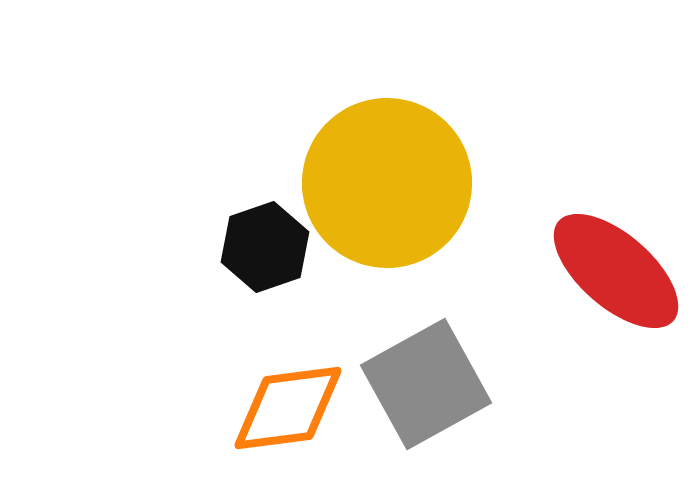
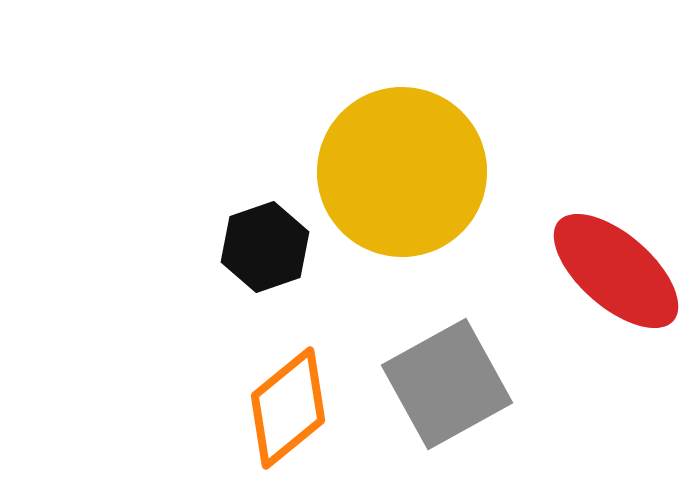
yellow circle: moved 15 px right, 11 px up
gray square: moved 21 px right
orange diamond: rotated 32 degrees counterclockwise
